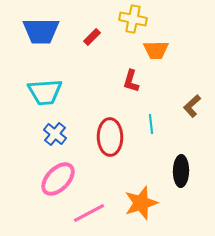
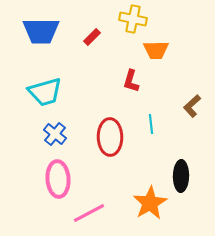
cyan trapezoid: rotated 12 degrees counterclockwise
black ellipse: moved 5 px down
pink ellipse: rotated 48 degrees counterclockwise
orange star: moved 9 px right; rotated 12 degrees counterclockwise
